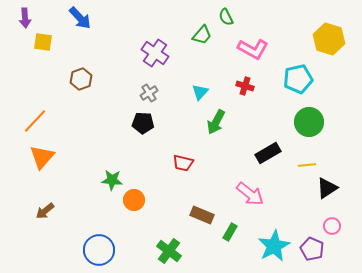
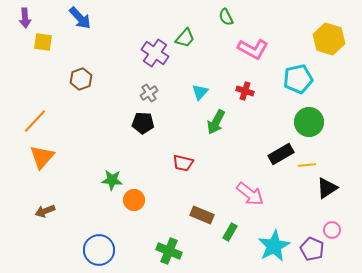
green trapezoid: moved 17 px left, 3 px down
red cross: moved 5 px down
black rectangle: moved 13 px right, 1 px down
brown arrow: rotated 18 degrees clockwise
pink circle: moved 4 px down
green cross: rotated 15 degrees counterclockwise
